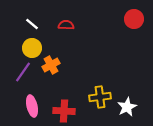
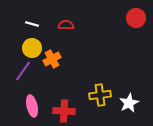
red circle: moved 2 px right, 1 px up
white line: rotated 24 degrees counterclockwise
orange cross: moved 1 px right, 6 px up
purple line: moved 1 px up
yellow cross: moved 2 px up
white star: moved 2 px right, 4 px up
